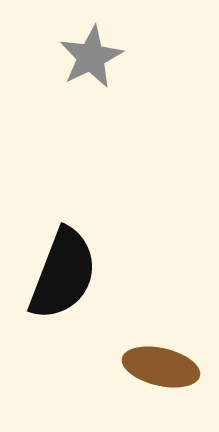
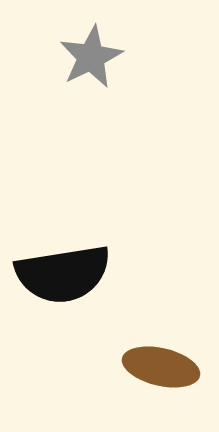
black semicircle: rotated 60 degrees clockwise
